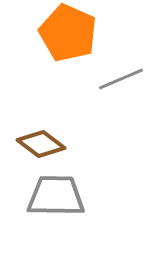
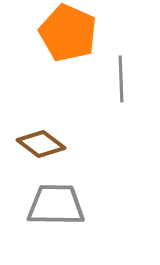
gray line: rotated 69 degrees counterclockwise
gray trapezoid: moved 9 px down
